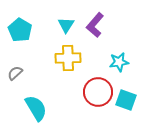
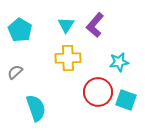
gray semicircle: moved 1 px up
cyan semicircle: rotated 12 degrees clockwise
